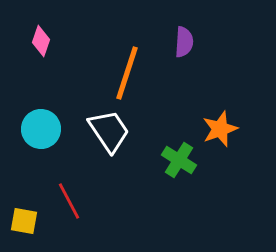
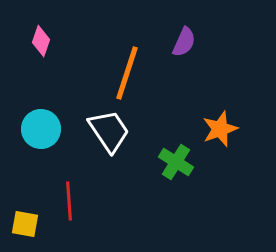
purple semicircle: rotated 20 degrees clockwise
green cross: moved 3 px left, 2 px down
red line: rotated 24 degrees clockwise
yellow square: moved 1 px right, 3 px down
